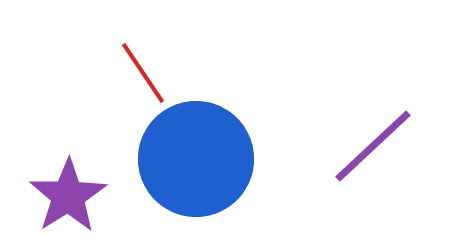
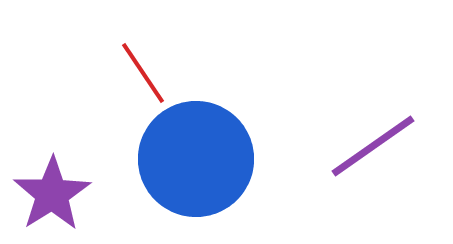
purple line: rotated 8 degrees clockwise
purple star: moved 16 px left, 2 px up
